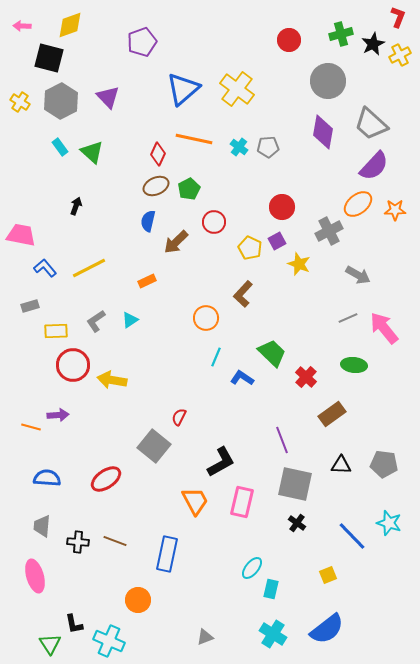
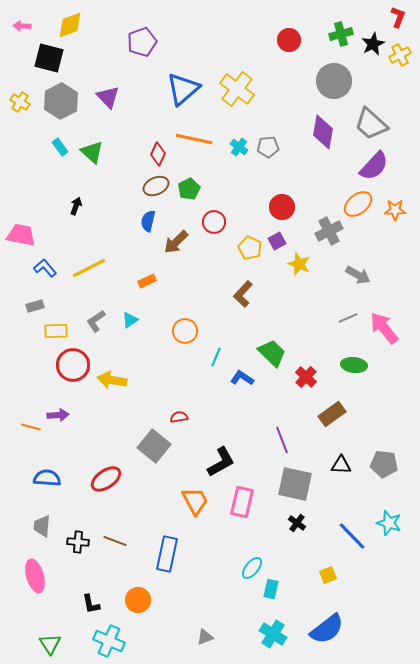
gray circle at (328, 81): moved 6 px right
gray rectangle at (30, 306): moved 5 px right
orange circle at (206, 318): moved 21 px left, 13 px down
red semicircle at (179, 417): rotated 54 degrees clockwise
black L-shape at (74, 624): moved 17 px right, 20 px up
